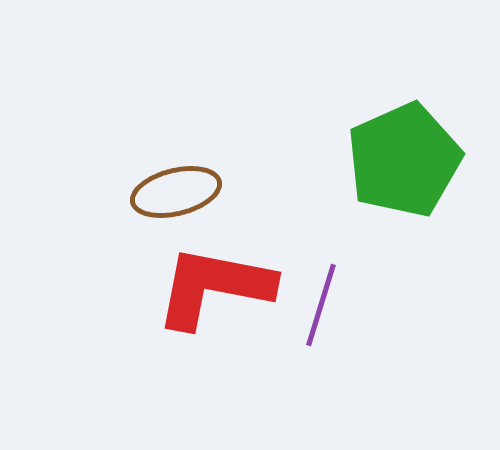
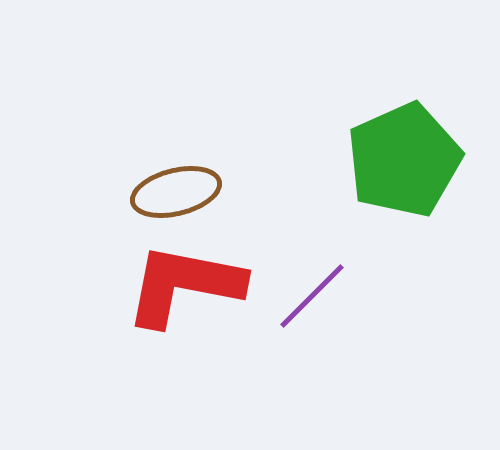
red L-shape: moved 30 px left, 2 px up
purple line: moved 9 px left, 9 px up; rotated 28 degrees clockwise
